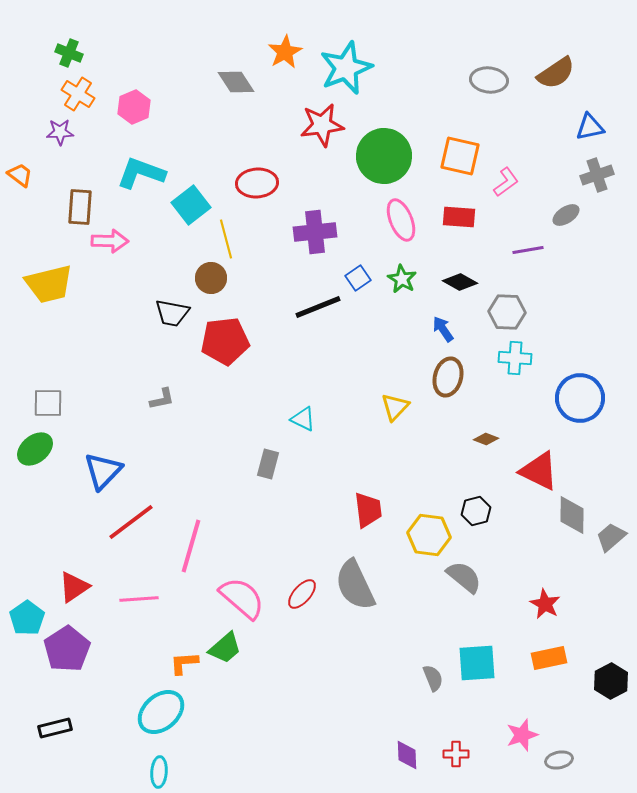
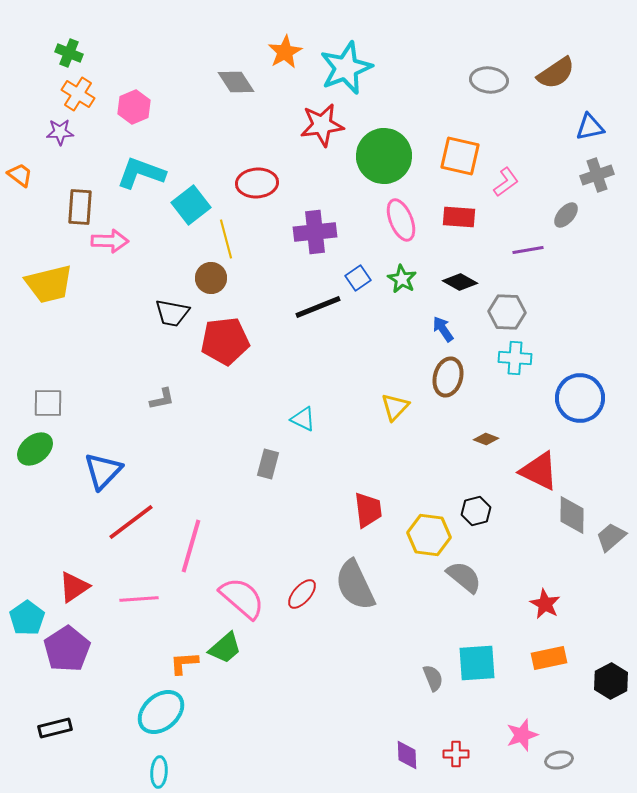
gray ellipse at (566, 215): rotated 16 degrees counterclockwise
